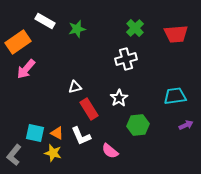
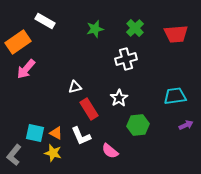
green star: moved 18 px right
orange triangle: moved 1 px left
